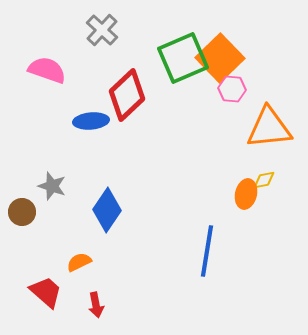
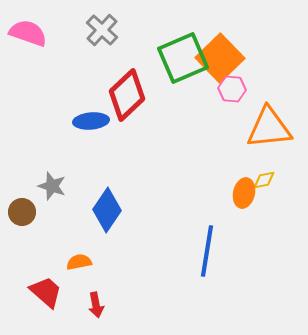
pink semicircle: moved 19 px left, 37 px up
orange ellipse: moved 2 px left, 1 px up
orange semicircle: rotated 15 degrees clockwise
